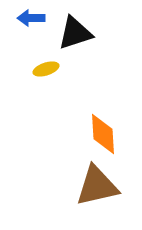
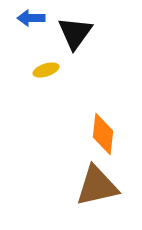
black triangle: rotated 36 degrees counterclockwise
yellow ellipse: moved 1 px down
orange diamond: rotated 9 degrees clockwise
